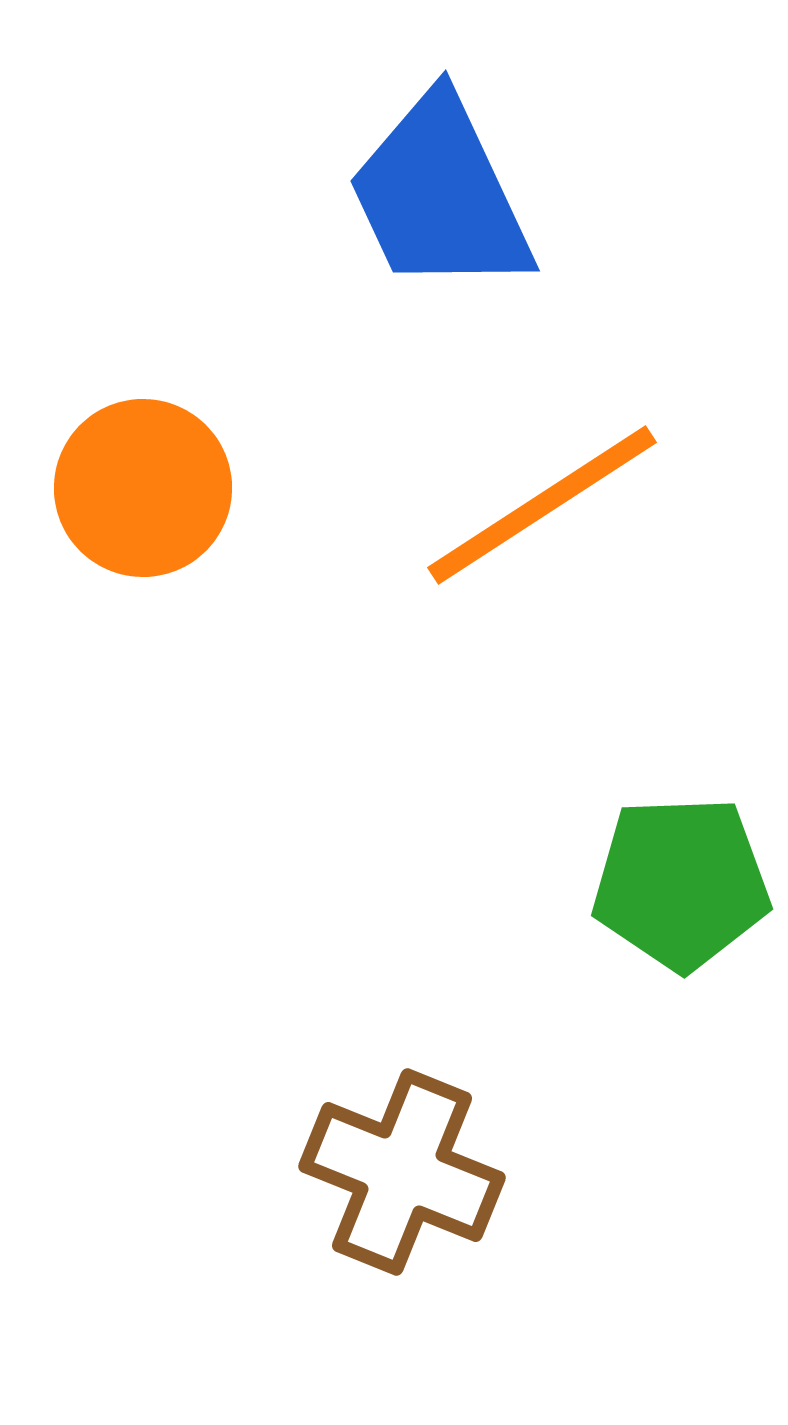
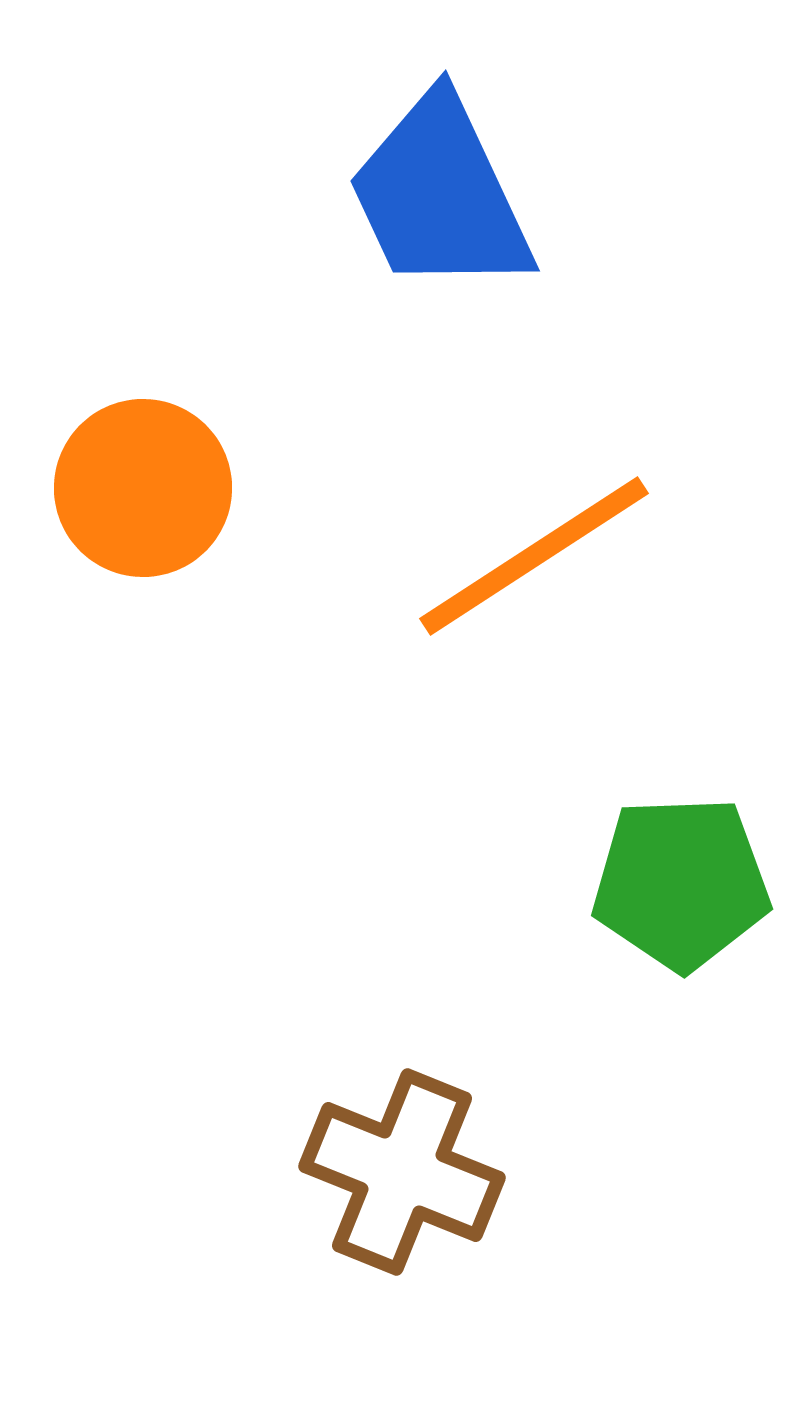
orange line: moved 8 px left, 51 px down
